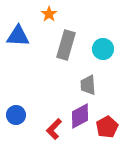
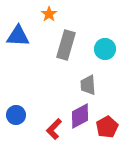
cyan circle: moved 2 px right
